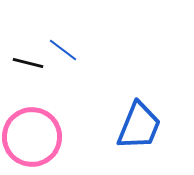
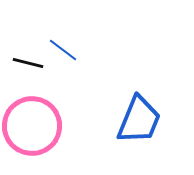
blue trapezoid: moved 6 px up
pink circle: moved 11 px up
